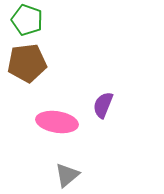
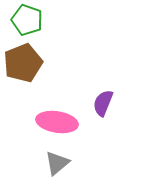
brown pentagon: moved 4 px left; rotated 15 degrees counterclockwise
purple semicircle: moved 2 px up
gray triangle: moved 10 px left, 12 px up
